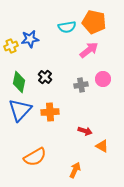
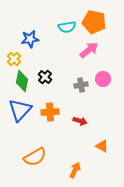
yellow cross: moved 3 px right, 13 px down; rotated 24 degrees counterclockwise
green diamond: moved 3 px right, 1 px up
red arrow: moved 5 px left, 10 px up
